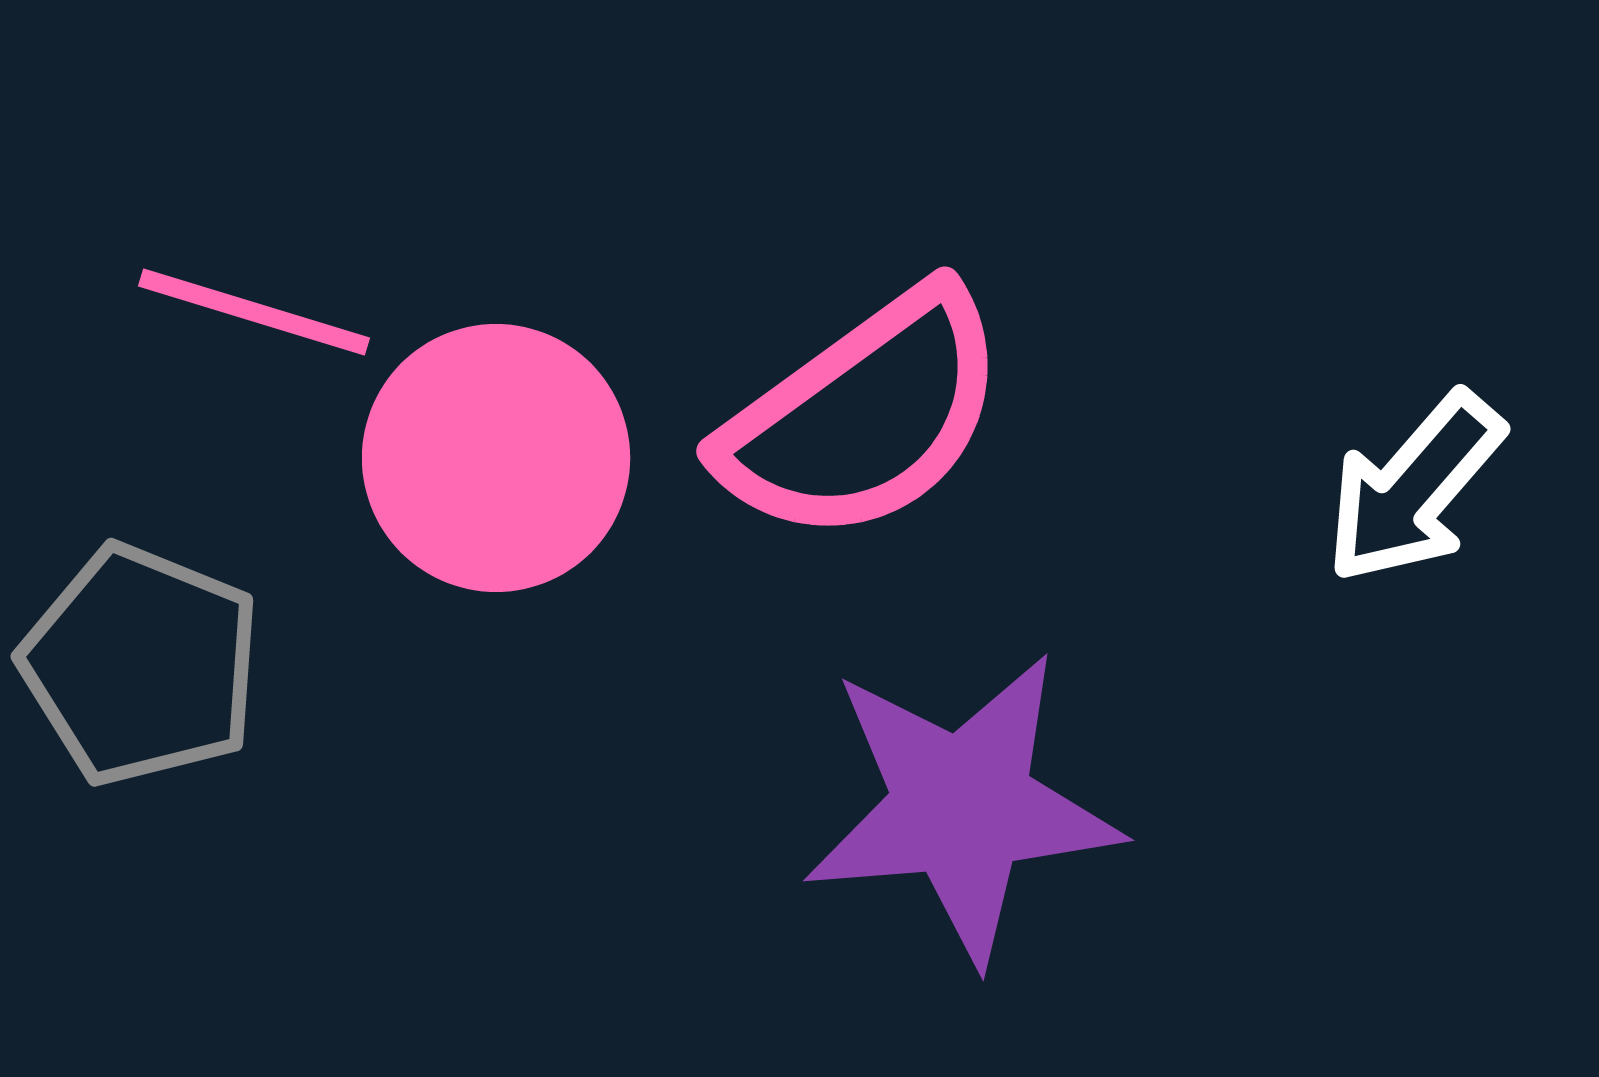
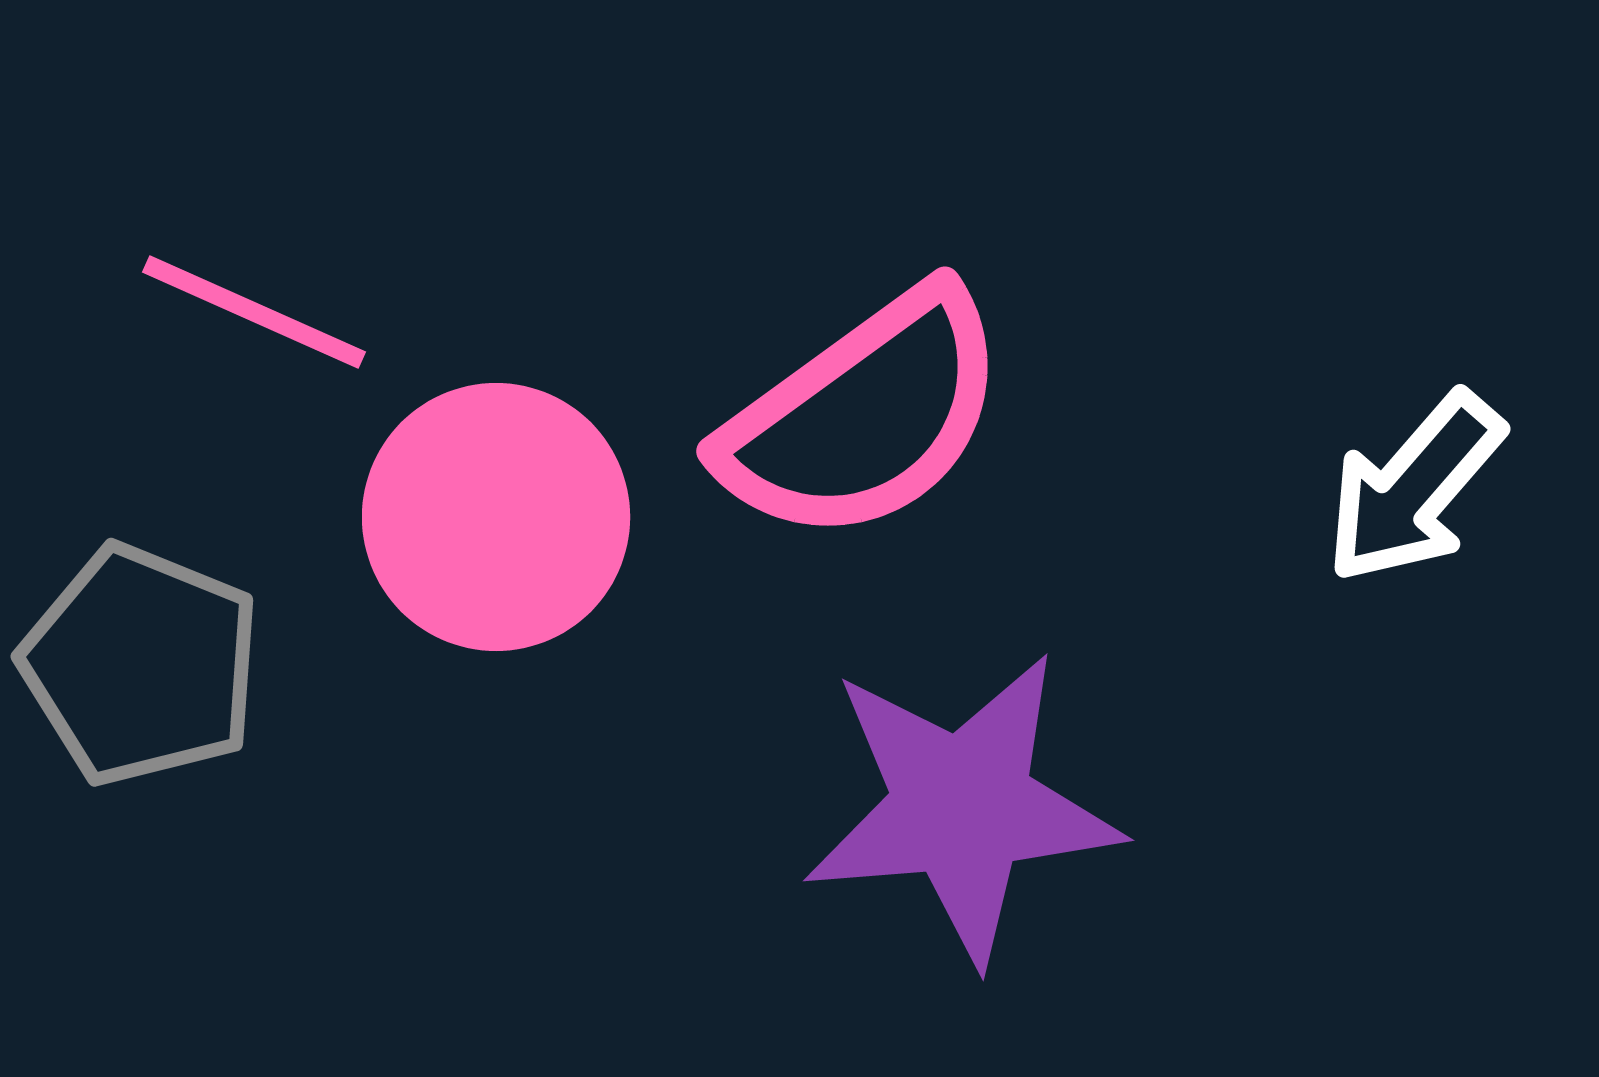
pink line: rotated 7 degrees clockwise
pink circle: moved 59 px down
